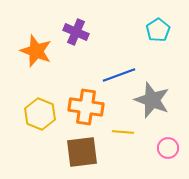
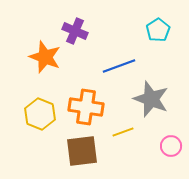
purple cross: moved 1 px left, 1 px up
orange star: moved 9 px right, 6 px down
blue line: moved 9 px up
gray star: moved 1 px left, 1 px up
yellow line: rotated 25 degrees counterclockwise
pink circle: moved 3 px right, 2 px up
brown square: moved 1 px up
